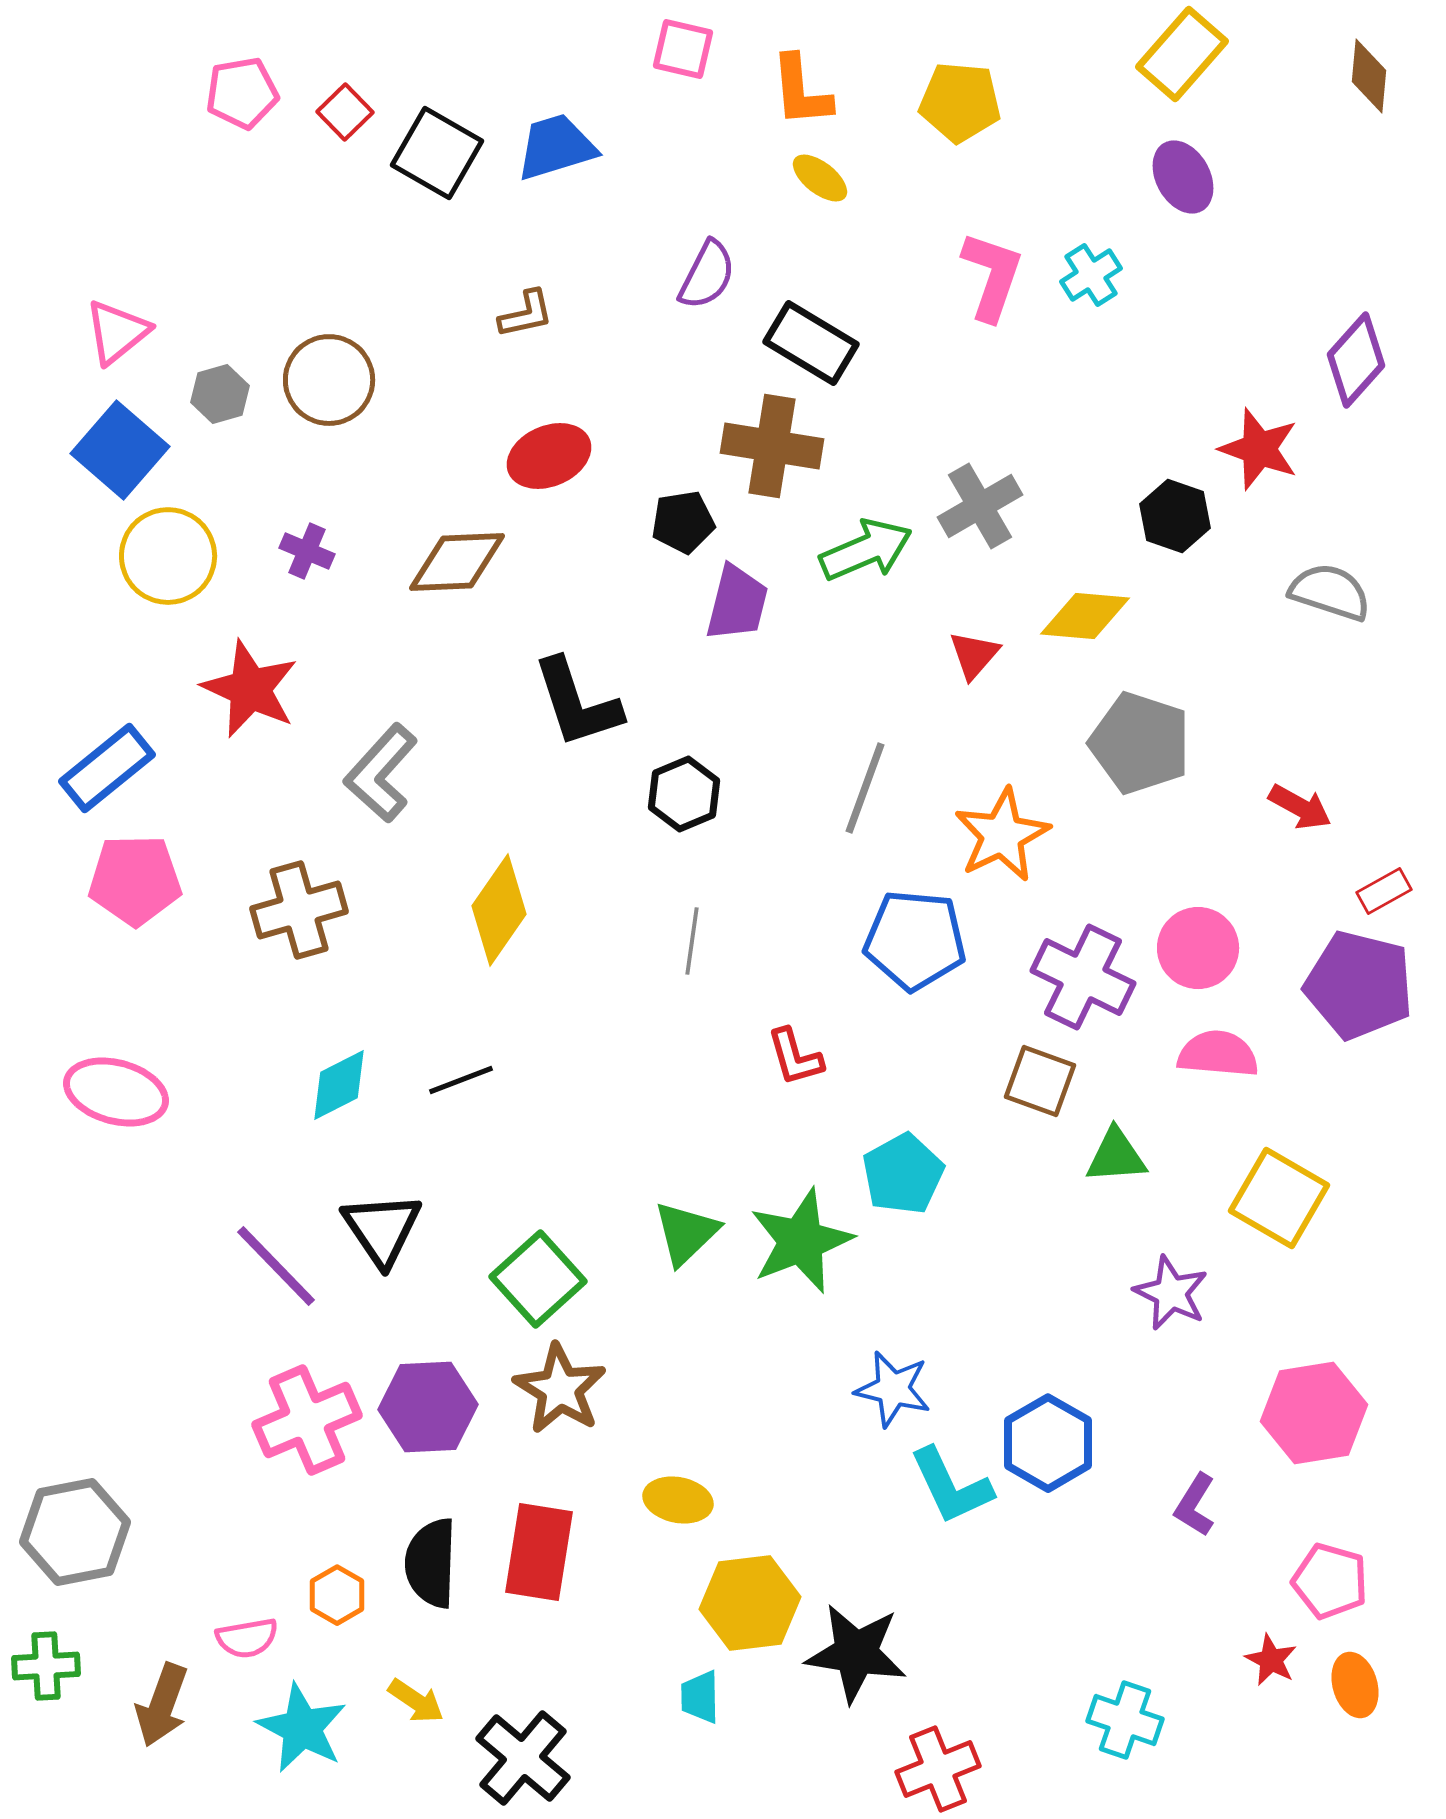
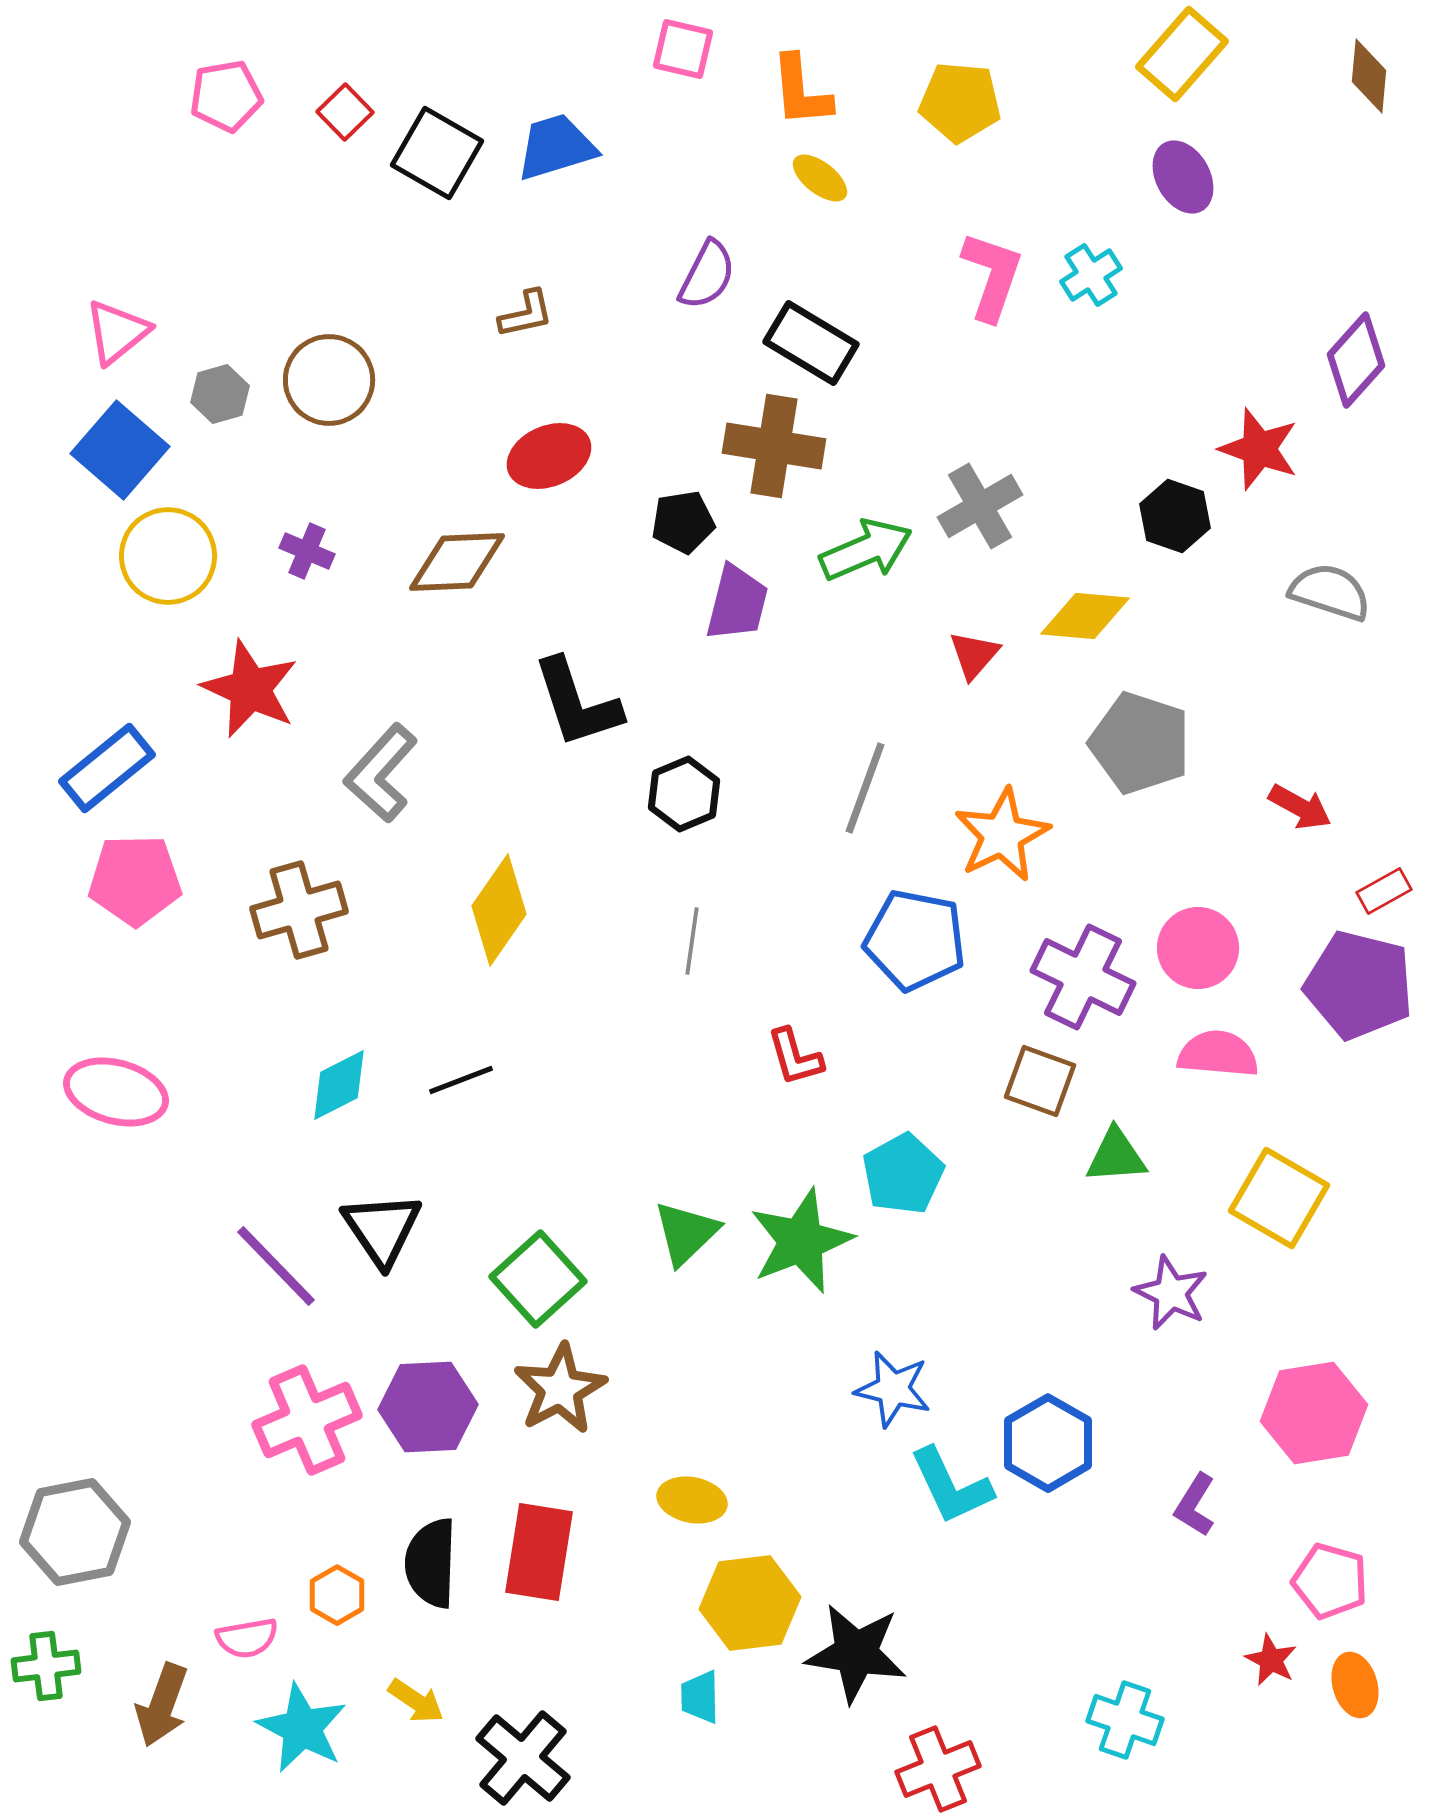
pink pentagon at (242, 93): moved 16 px left, 3 px down
brown cross at (772, 446): moved 2 px right
blue pentagon at (915, 940): rotated 6 degrees clockwise
brown star at (560, 1389): rotated 12 degrees clockwise
yellow ellipse at (678, 1500): moved 14 px right
green cross at (46, 1666): rotated 4 degrees counterclockwise
